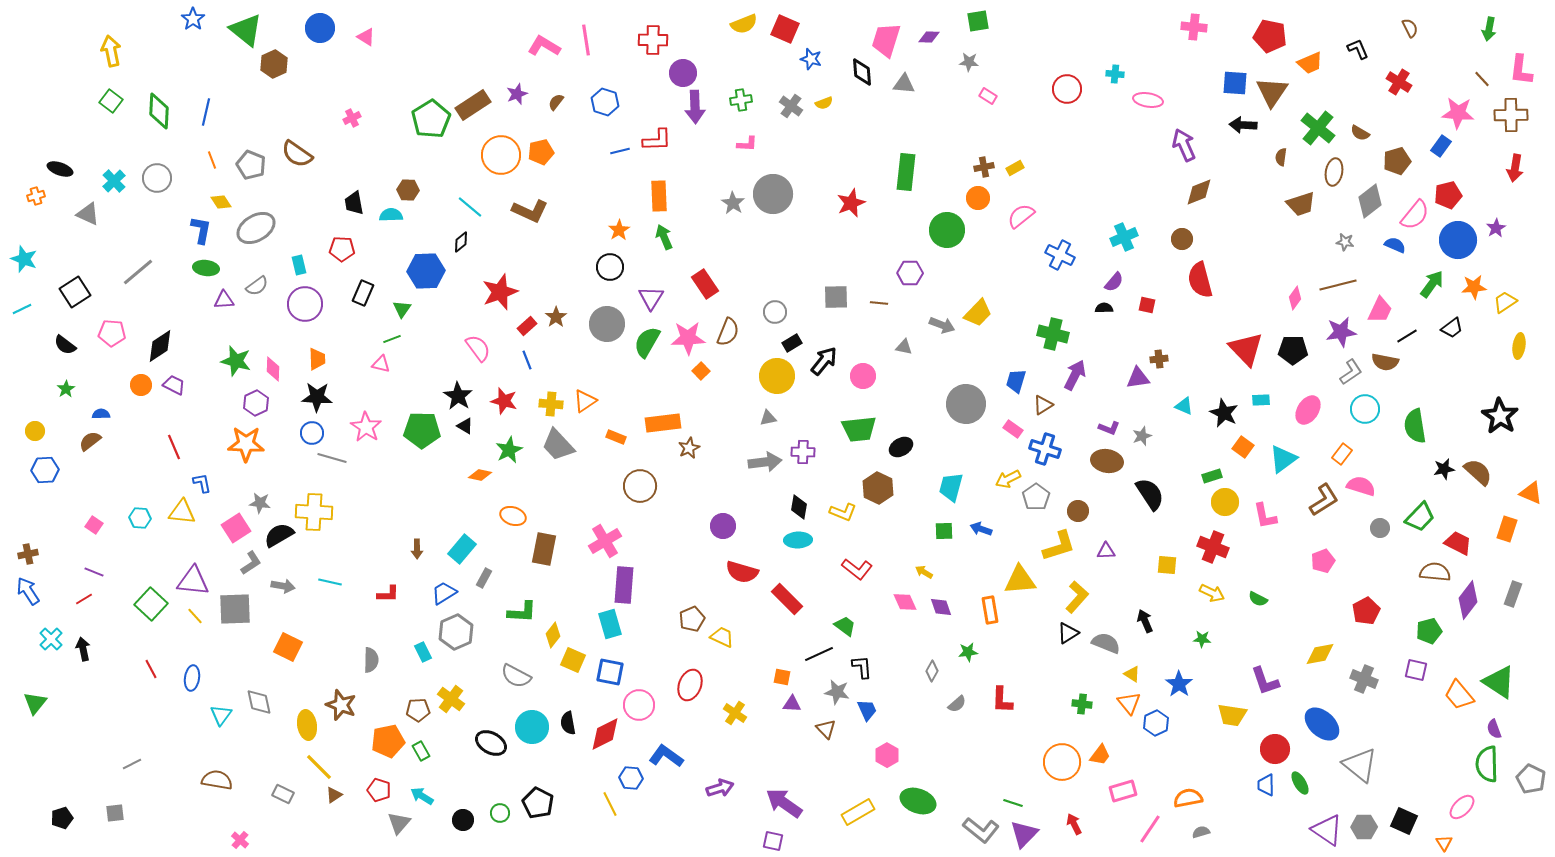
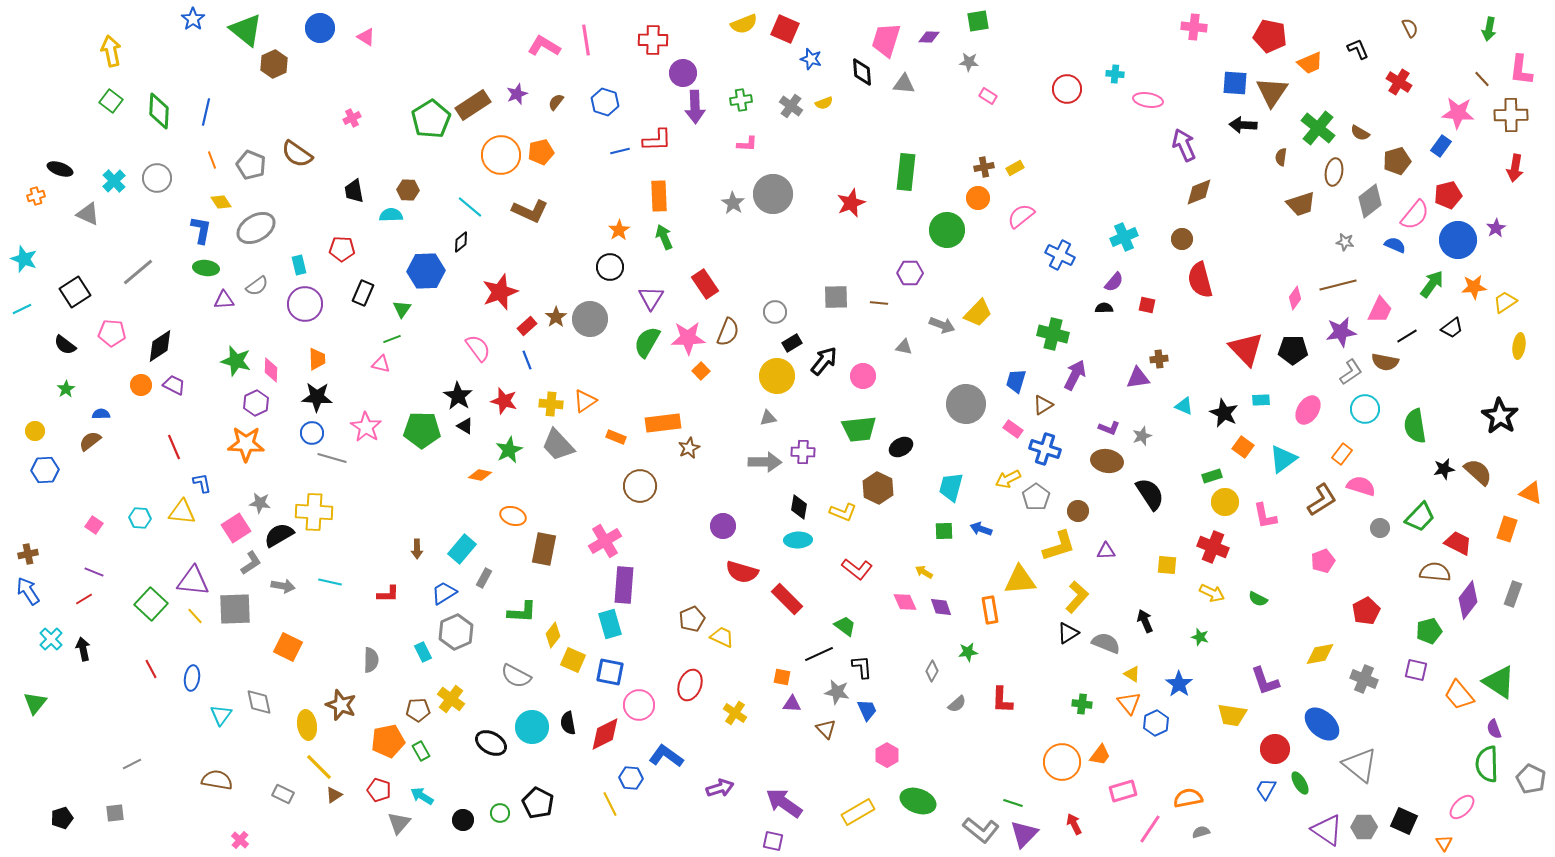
black trapezoid at (354, 203): moved 12 px up
gray circle at (607, 324): moved 17 px left, 5 px up
pink diamond at (273, 369): moved 2 px left, 1 px down
gray arrow at (765, 462): rotated 8 degrees clockwise
brown L-shape at (1324, 500): moved 2 px left
green star at (1202, 639): moved 2 px left, 2 px up; rotated 12 degrees clockwise
blue trapezoid at (1266, 785): moved 4 px down; rotated 30 degrees clockwise
